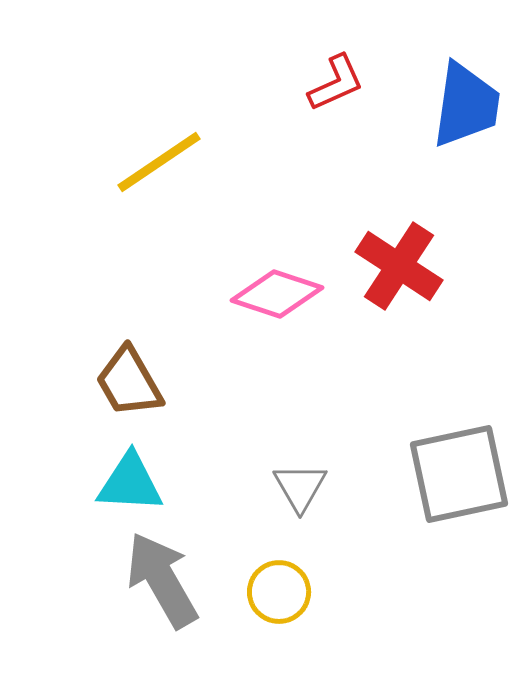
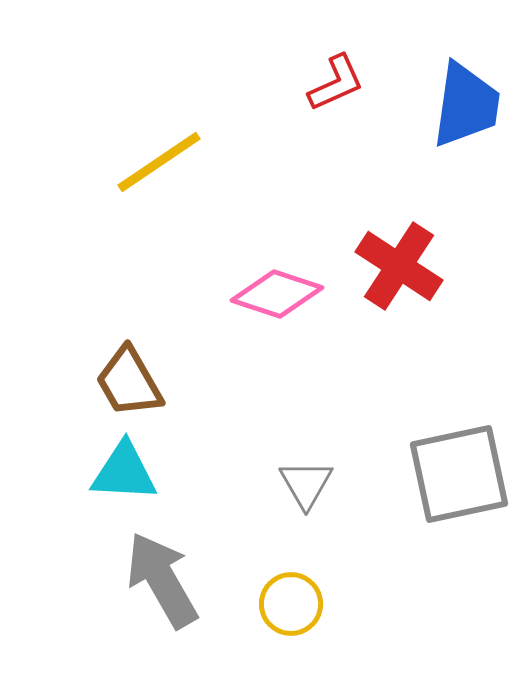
cyan triangle: moved 6 px left, 11 px up
gray triangle: moved 6 px right, 3 px up
yellow circle: moved 12 px right, 12 px down
